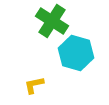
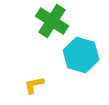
cyan hexagon: moved 5 px right, 2 px down
